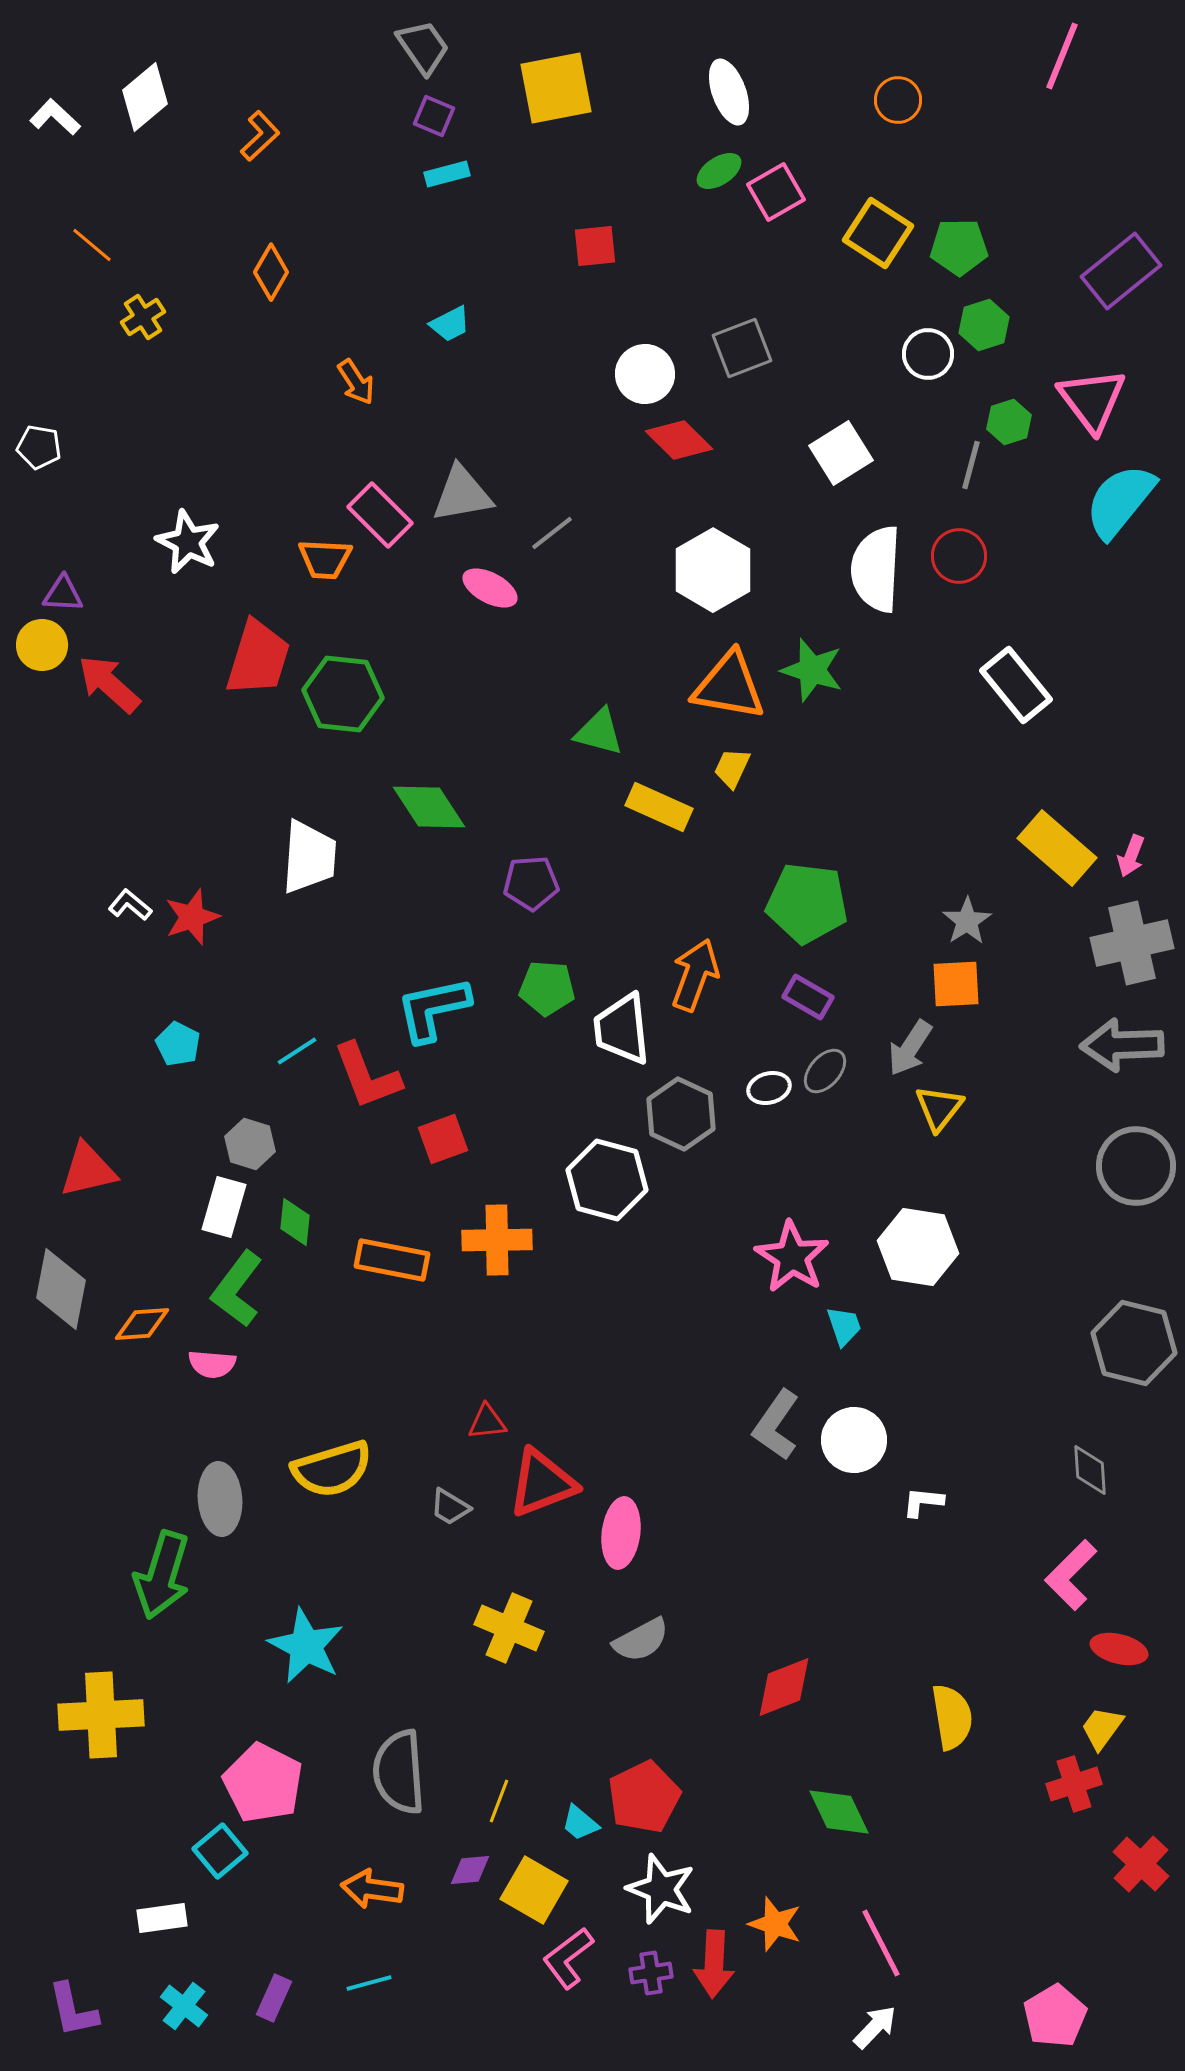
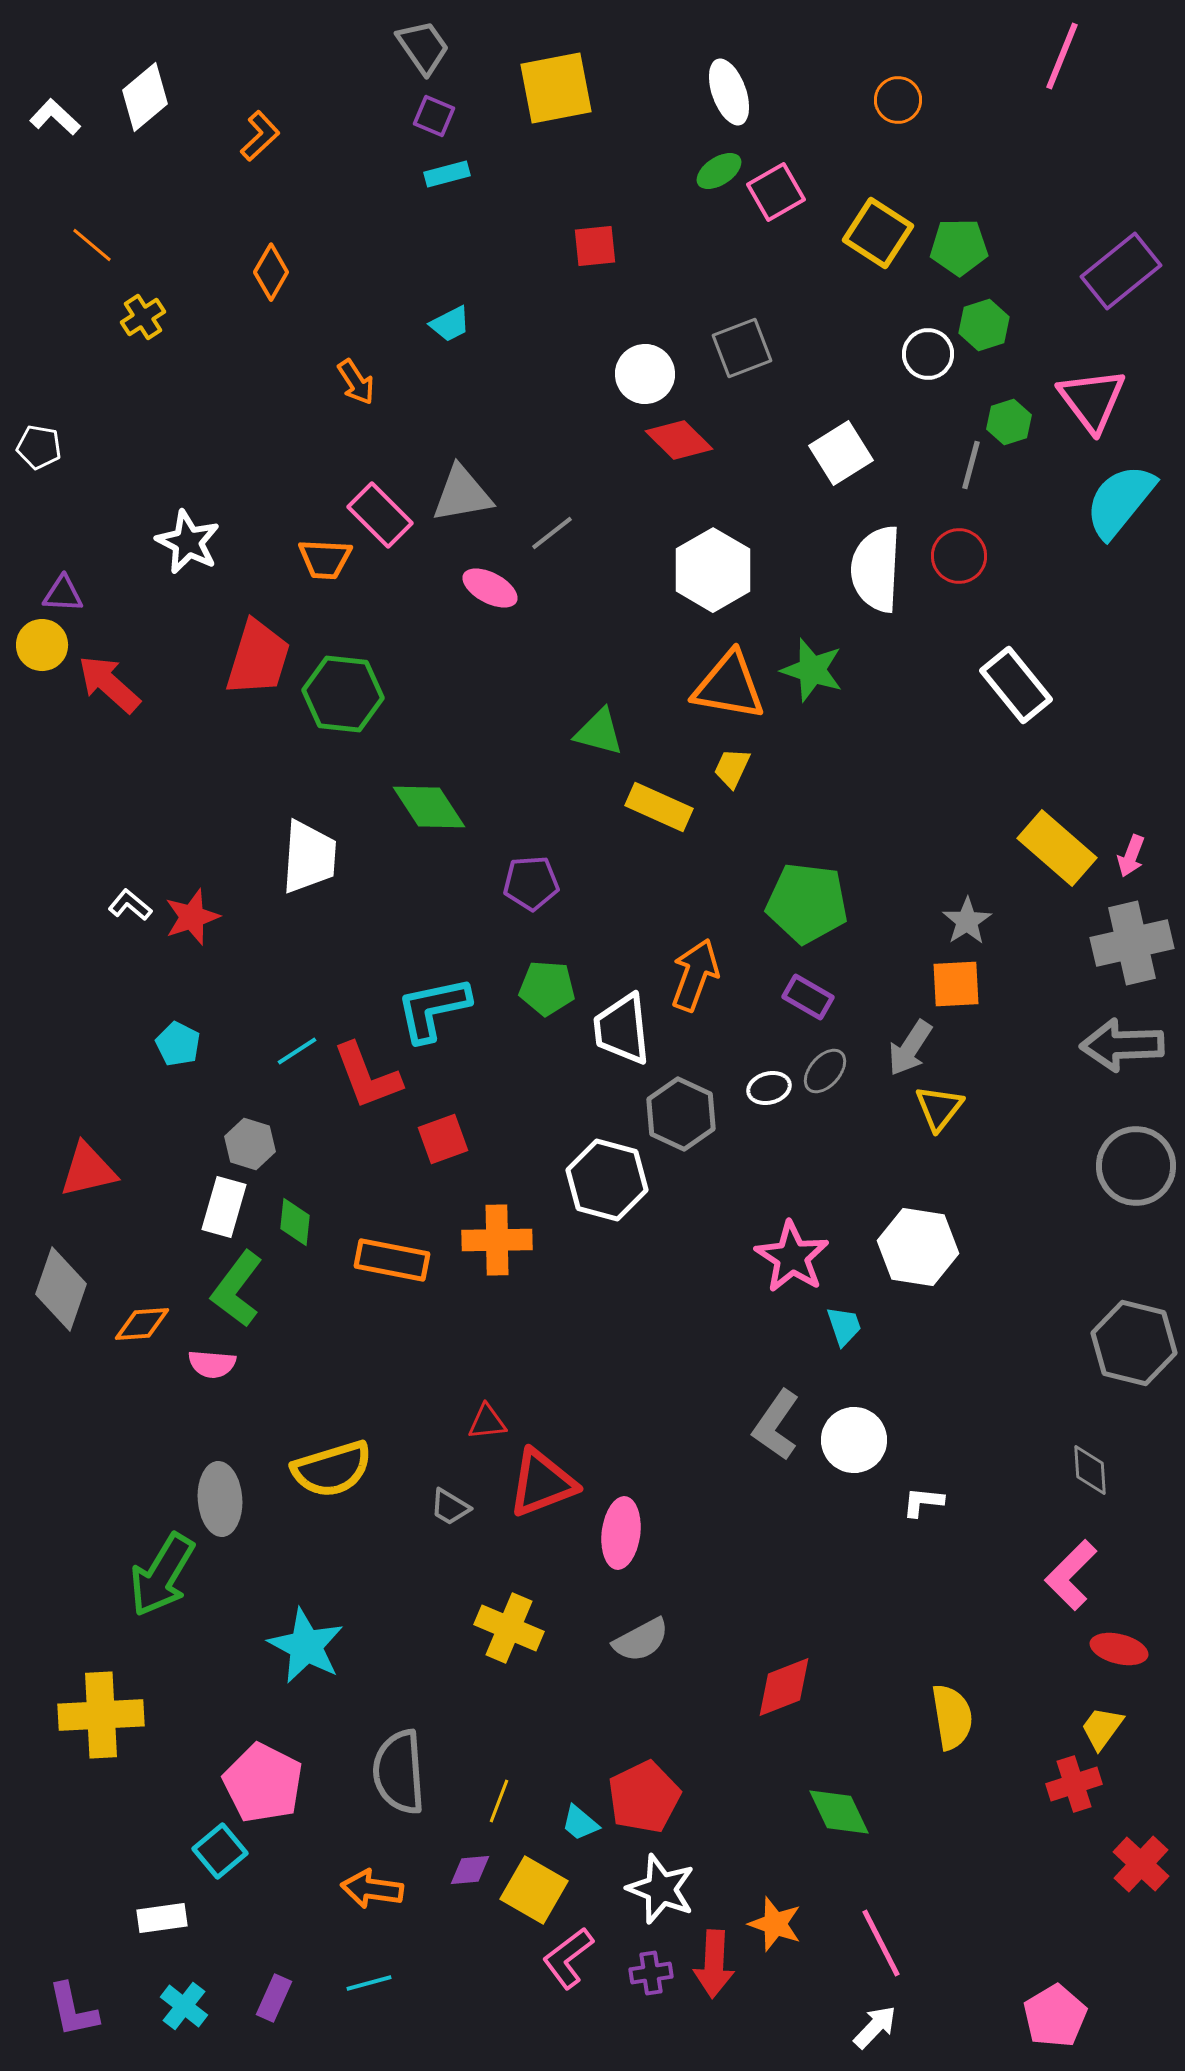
gray diamond at (61, 1289): rotated 8 degrees clockwise
green arrow at (162, 1575): rotated 14 degrees clockwise
